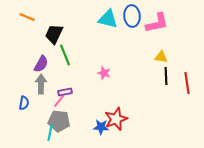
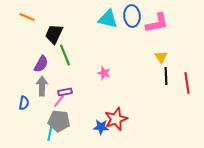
yellow triangle: rotated 48 degrees clockwise
gray arrow: moved 1 px right, 2 px down
